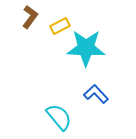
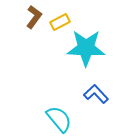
brown L-shape: moved 4 px right
yellow rectangle: moved 4 px up
cyan semicircle: moved 2 px down
